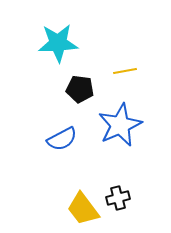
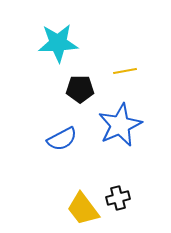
black pentagon: rotated 8 degrees counterclockwise
